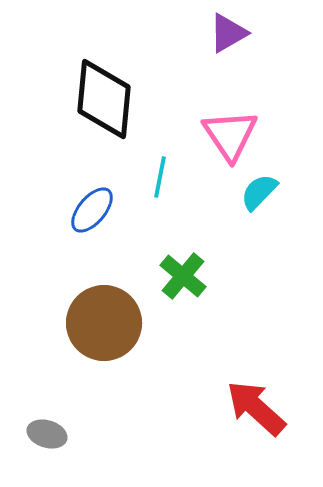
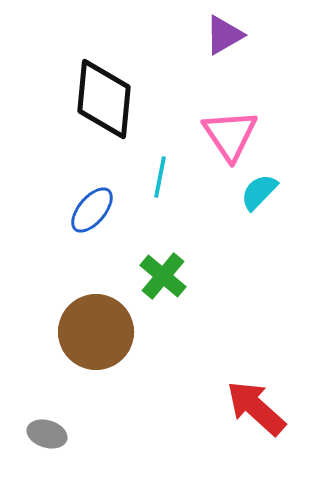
purple triangle: moved 4 px left, 2 px down
green cross: moved 20 px left
brown circle: moved 8 px left, 9 px down
